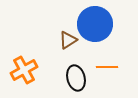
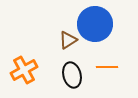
black ellipse: moved 4 px left, 3 px up
